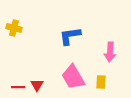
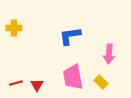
yellow cross: rotated 14 degrees counterclockwise
pink arrow: moved 1 px left, 2 px down
pink trapezoid: rotated 20 degrees clockwise
yellow rectangle: rotated 48 degrees counterclockwise
red line: moved 2 px left, 4 px up; rotated 16 degrees counterclockwise
